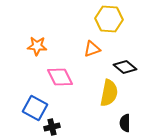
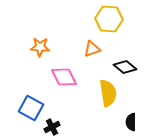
orange star: moved 3 px right, 1 px down
pink diamond: moved 4 px right
yellow semicircle: moved 1 px left; rotated 20 degrees counterclockwise
blue square: moved 4 px left
black semicircle: moved 6 px right, 1 px up
black cross: rotated 14 degrees counterclockwise
